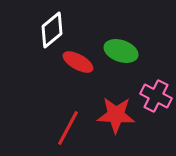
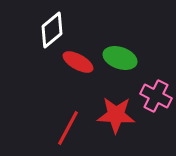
green ellipse: moved 1 px left, 7 px down
